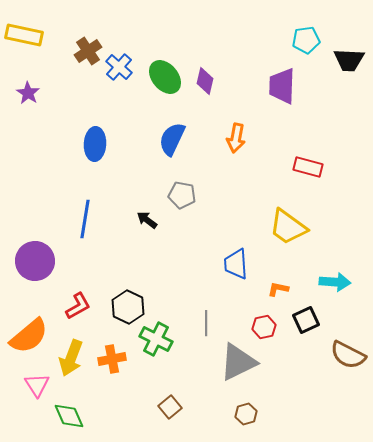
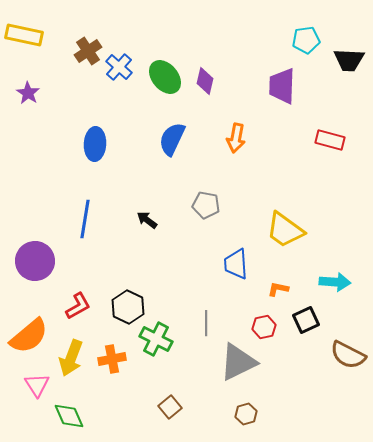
red rectangle: moved 22 px right, 27 px up
gray pentagon: moved 24 px right, 10 px down
yellow trapezoid: moved 3 px left, 3 px down
